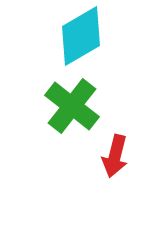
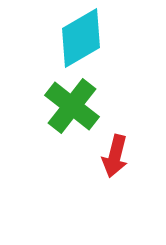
cyan diamond: moved 2 px down
